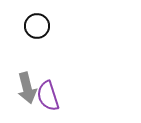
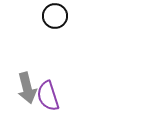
black circle: moved 18 px right, 10 px up
